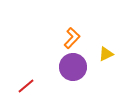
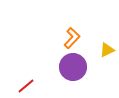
yellow triangle: moved 1 px right, 4 px up
